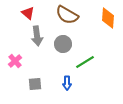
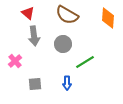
gray arrow: moved 3 px left
